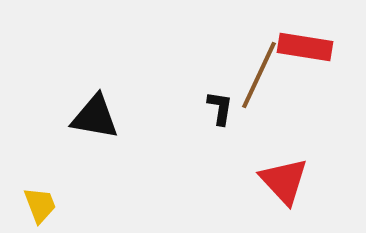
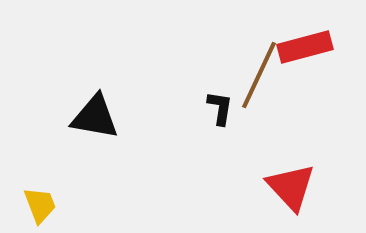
red rectangle: rotated 24 degrees counterclockwise
red triangle: moved 7 px right, 6 px down
